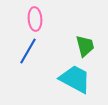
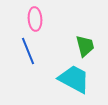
blue line: rotated 52 degrees counterclockwise
cyan trapezoid: moved 1 px left
